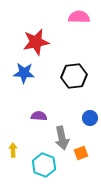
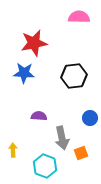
red star: moved 2 px left, 1 px down
cyan hexagon: moved 1 px right, 1 px down
